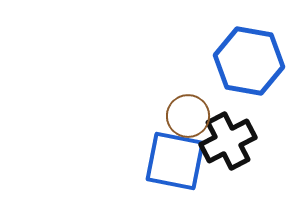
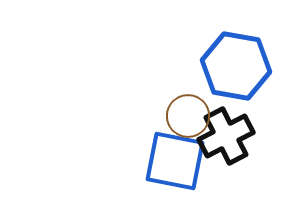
blue hexagon: moved 13 px left, 5 px down
black cross: moved 2 px left, 5 px up
